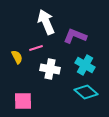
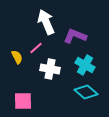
pink line: rotated 24 degrees counterclockwise
